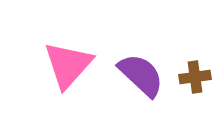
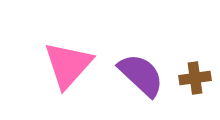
brown cross: moved 1 px down
